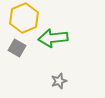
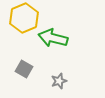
green arrow: rotated 20 degrees clockwise
gray square: moved 7 px right, 21 px down
